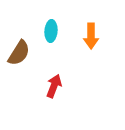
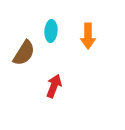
orange arrow: moved 3 px left
brown semicircle: moved 5 px right
